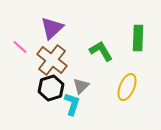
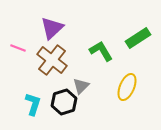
green rectangle: rotated 55 degrees clockwise
pink line: moved 2 px left, 1 px down; rotated 21 degrees counterclockwise
black hexagon: moved 13 px right, 14 px down
cyan L-shape: moved 39 px left
